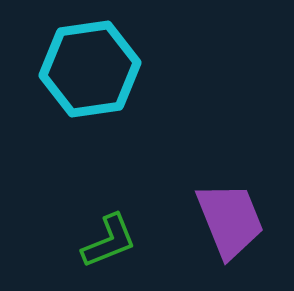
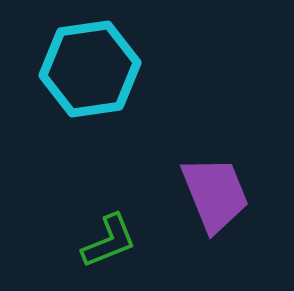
purple trapezoid: moved 15 px left, 26 px up
